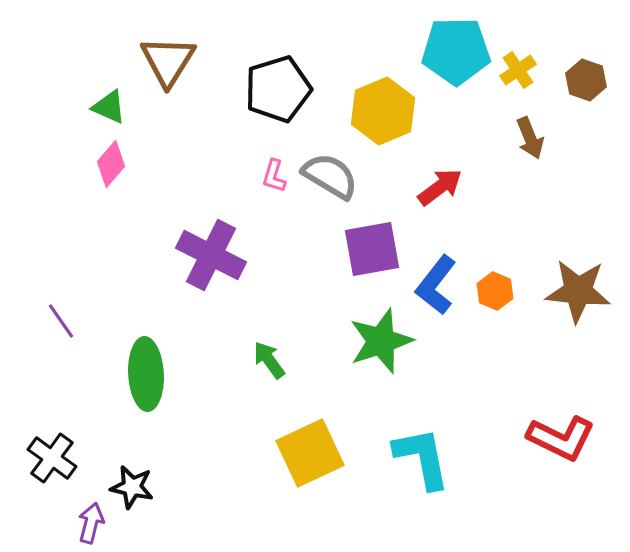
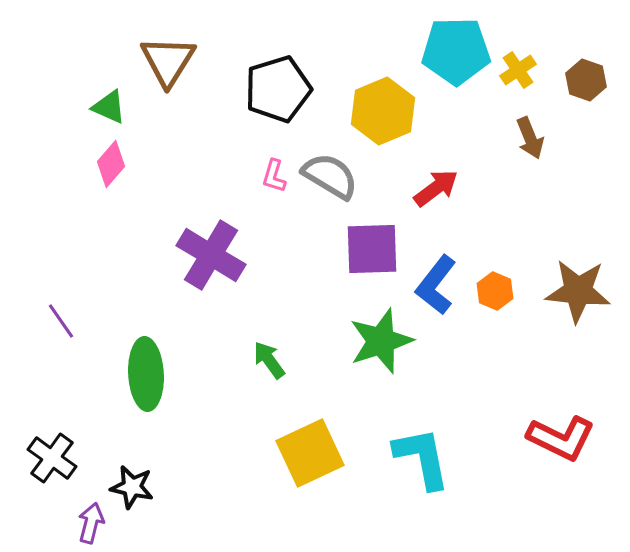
red arrow: moved 4 px left, 1 px down
purple square: rotated 8 degrees clockwise
purple cross: rotated 4 degrees clockwise
